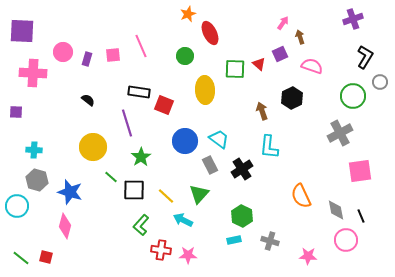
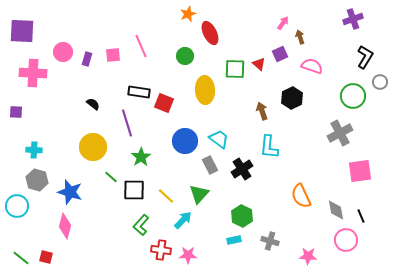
black semicircle at (88, 100): moved 5 px right, 4 px down
red square at (164, 105): moved 2 px up
cyan arrow at (183, 220): rotated 108 degrees clockwise
